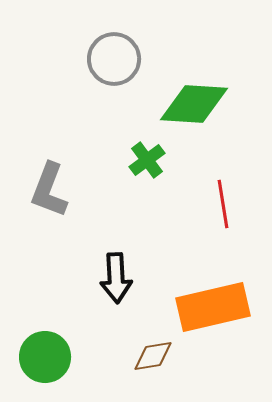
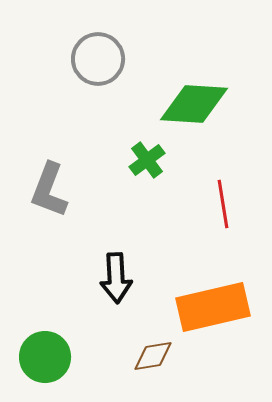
gray circle: moved 16 px left
